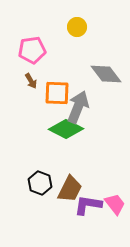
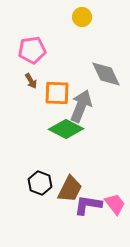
yellow circle: moved 5 px right, 10 px up
gray diamond: rotated 12 degrees clockwise
gray arrow: moved 3 px right, 1 px up
